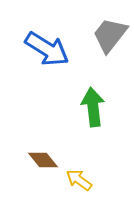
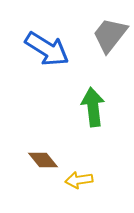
yellow arrow: rotated 44 degrees counterclockwise
